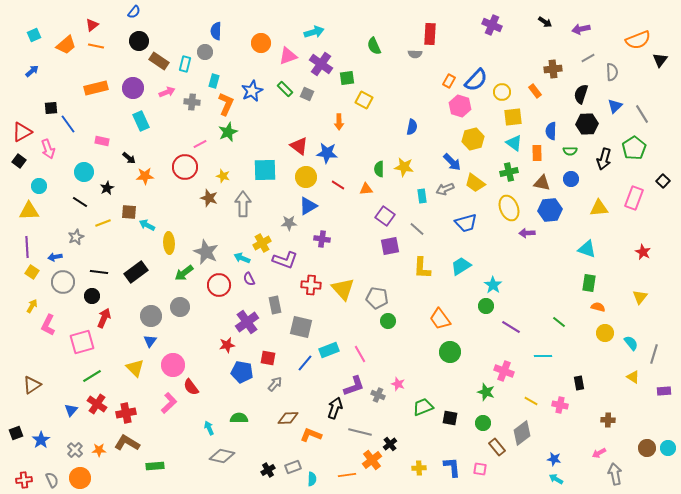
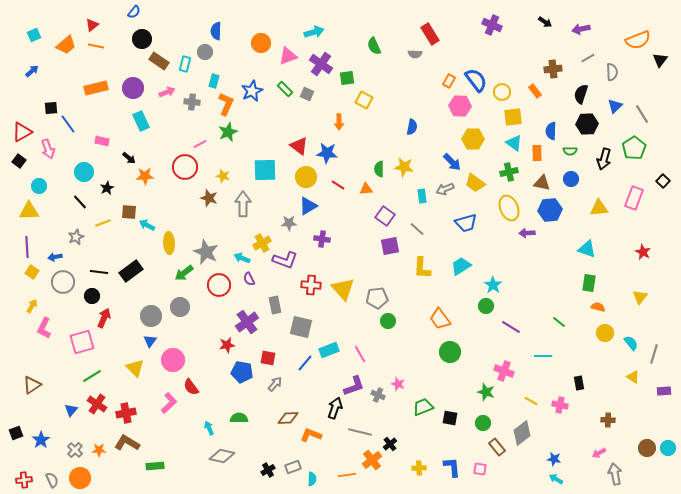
red rectangle at (430, 34): rotated 35 degrees counterclockwise
black circle at (139, 41): moved 3 px right, 2 px up
blue semicircle at (476, 80): rotated 80 degrees counterclockwise
pink hexagon at (460, 106): rotated 15 degrees counterclockwise
yellow hexagon at (473, 139): rotated 15 degrees clockwise
black line at (80, 202): rotated 14 degrees clockwise
black rectangle at (136, 272): moved 5 px left, 1 px up
gray pentagon at (377, 298): rotated 15 degrees counterclockwise
pink L-shape at (48, 325): moved 4 px left, 3 px down
pink circle at (173, 365): moved 5 px up
